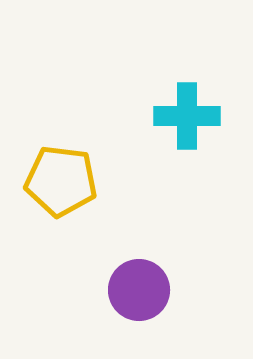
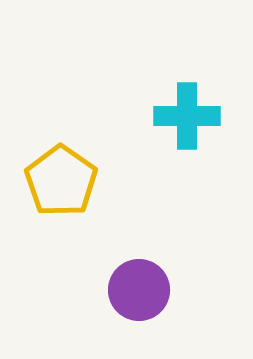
yellow pentagon: rotated 28 degrees clockwise
